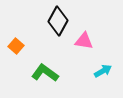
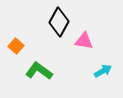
black diamond: moved 1 px right, 1 px down
green L-shape: moved 6 px left, 2 px up
